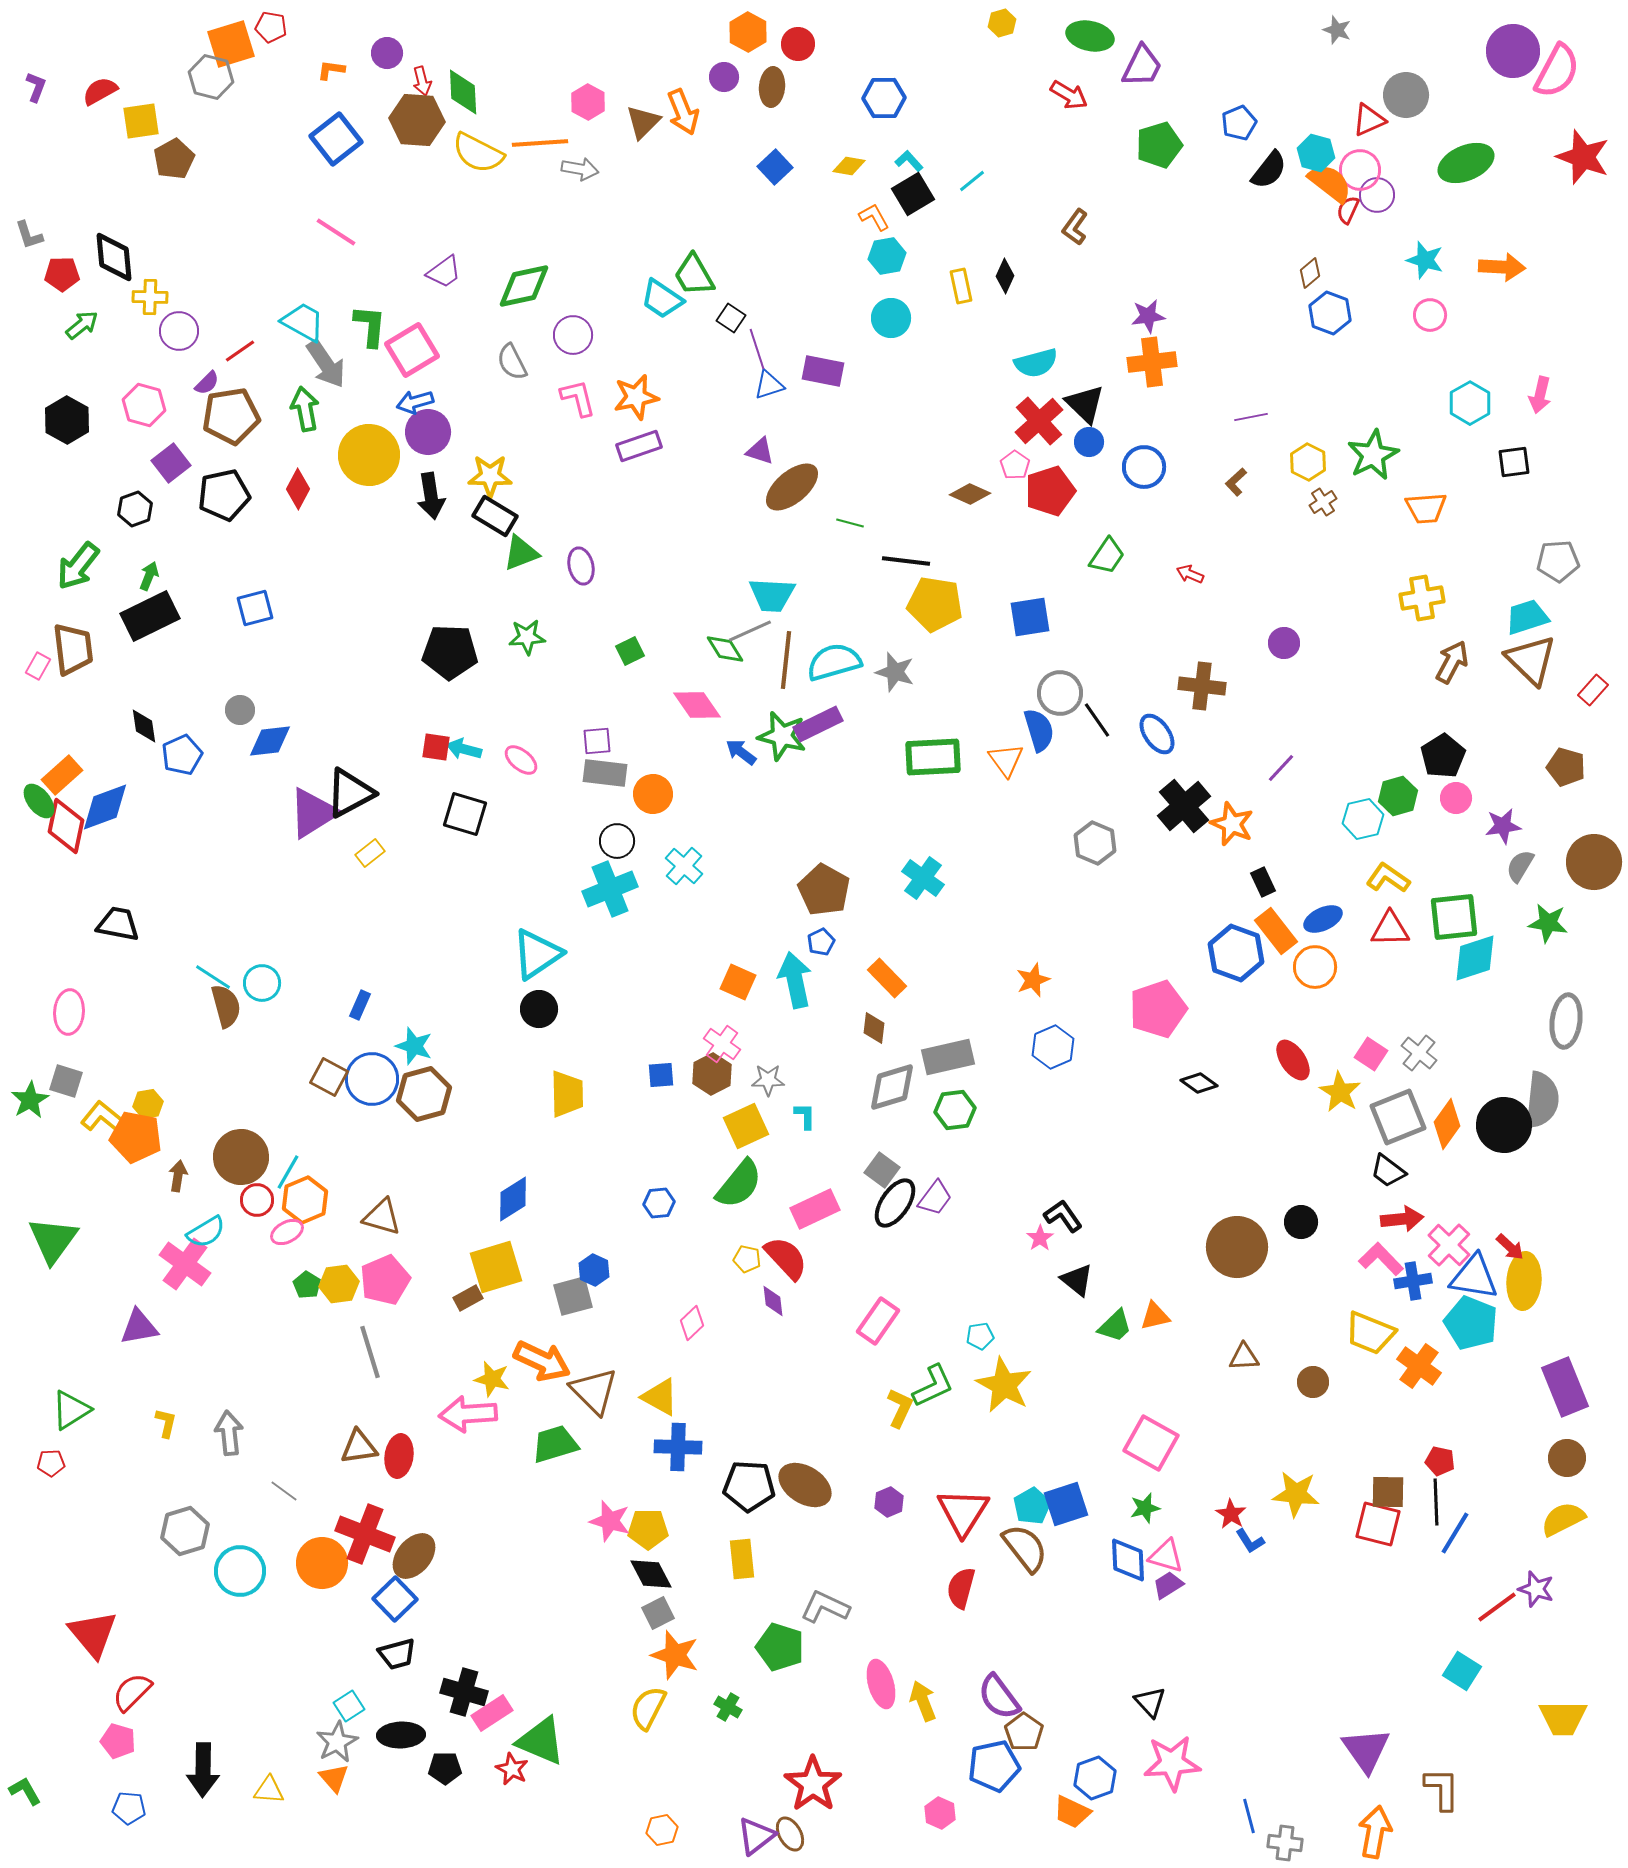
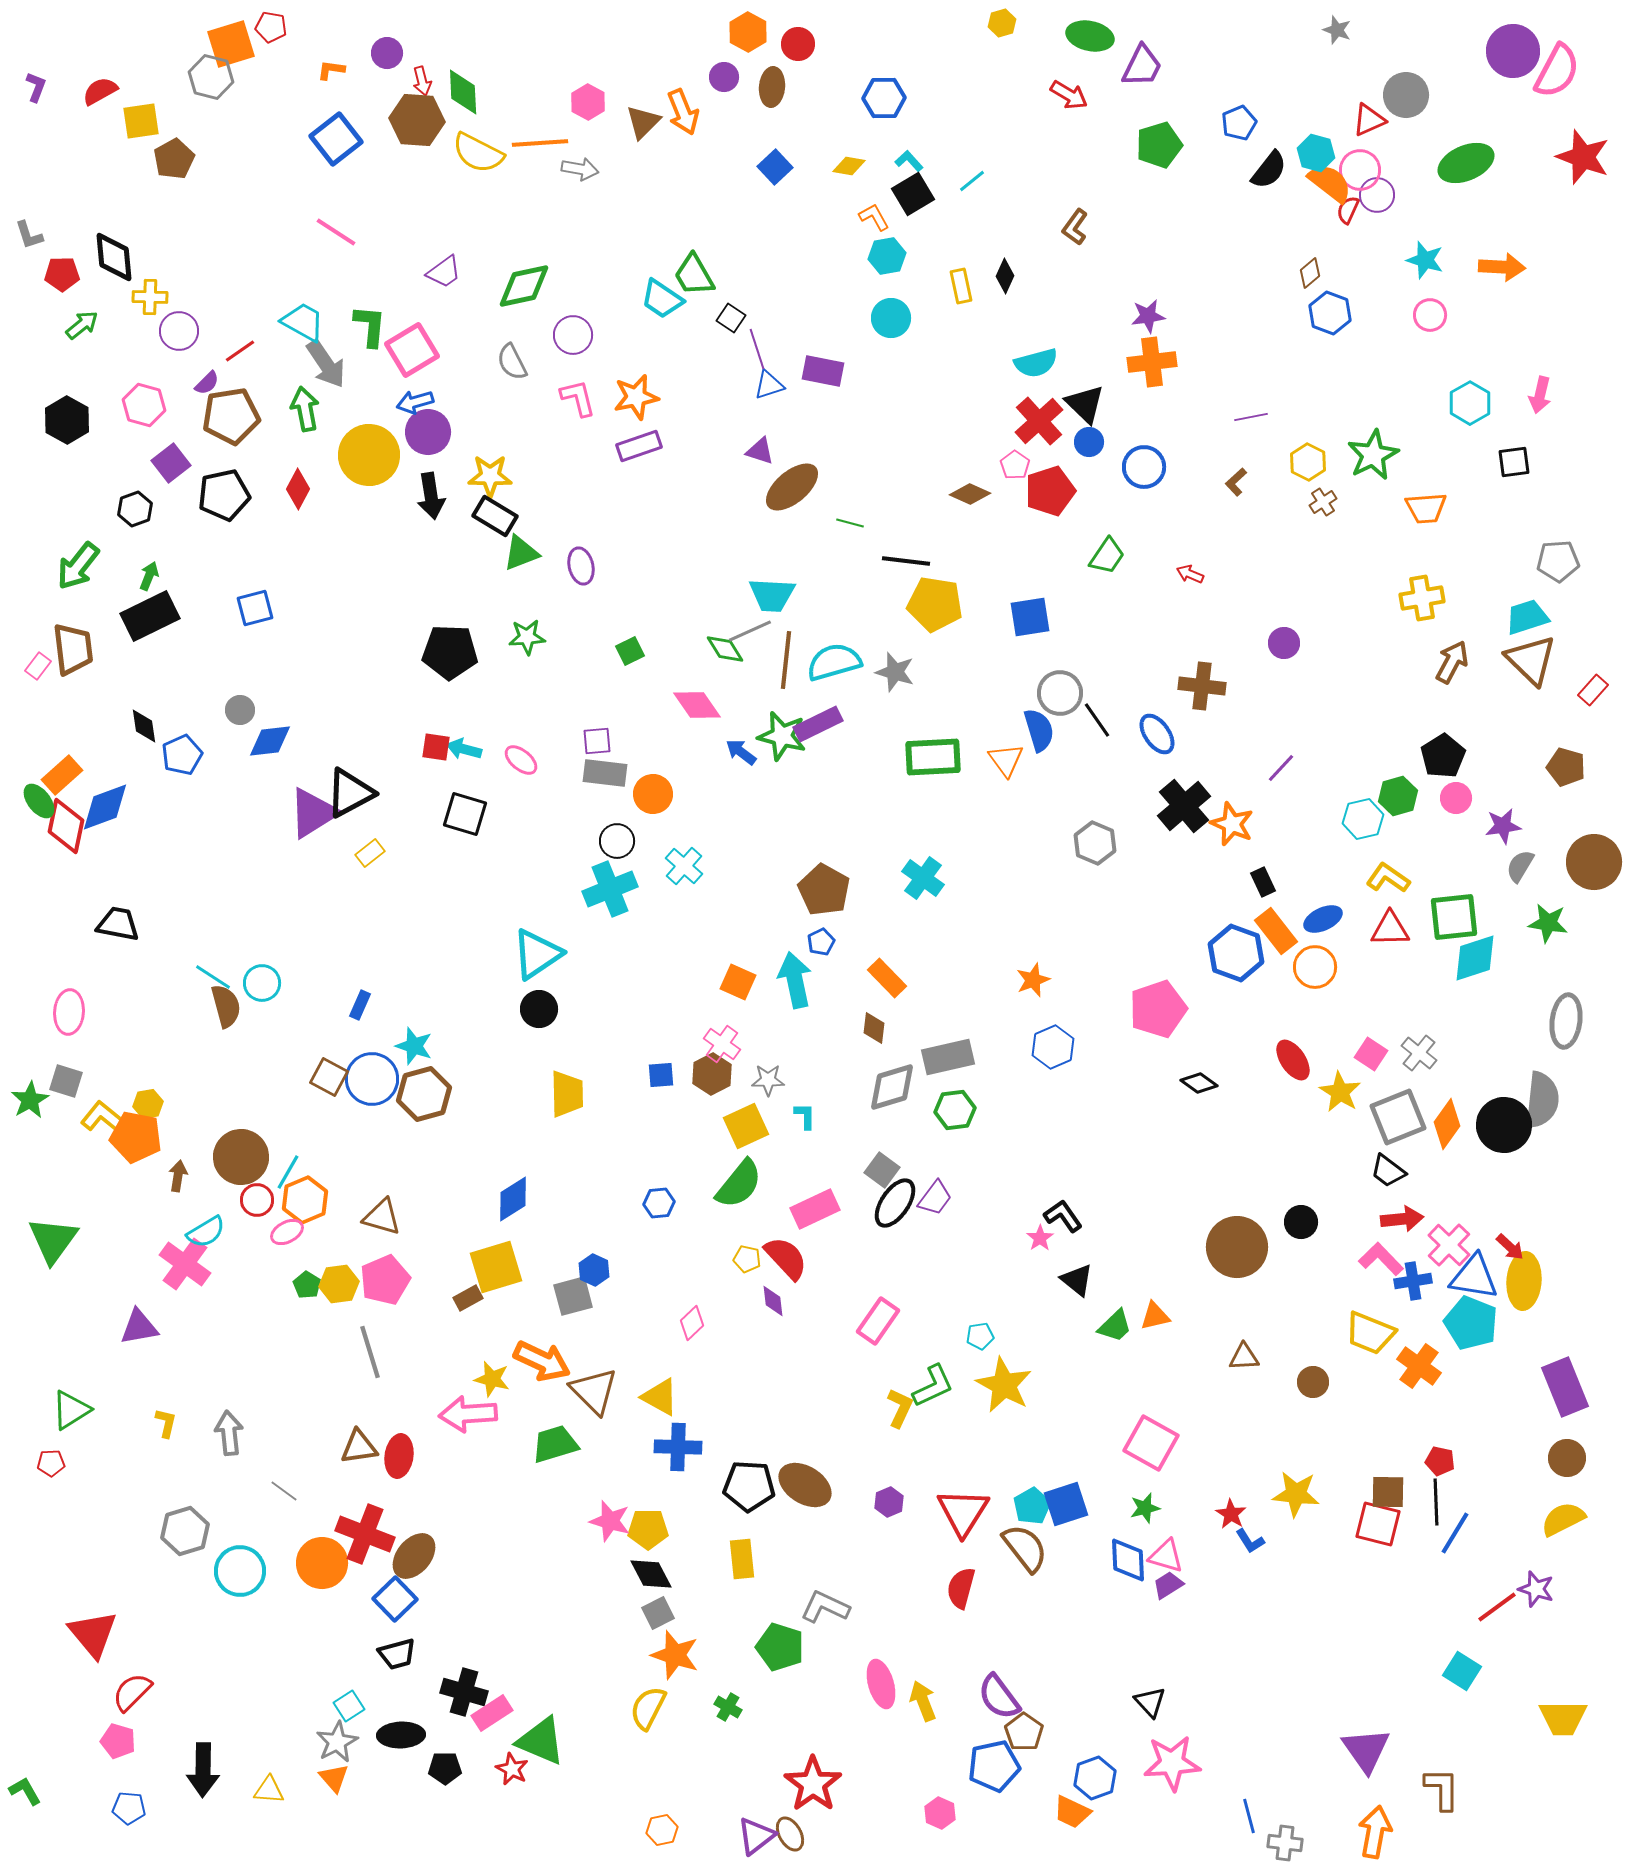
pink rectangle at (38, 666): rotated 8 degrees clockwise
